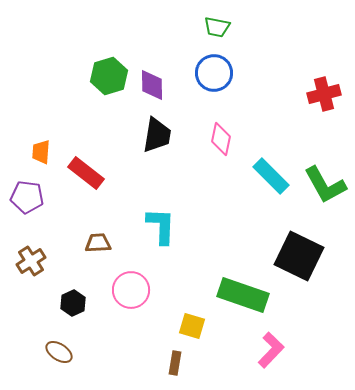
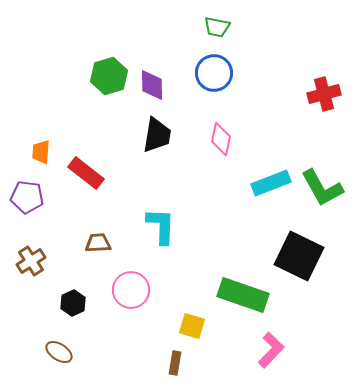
cyan rectangle: moved 7 px down; rotated 66 degrees counterclockwise
green L-shape: moved 3 px left, 3 px down
